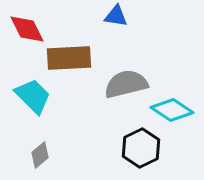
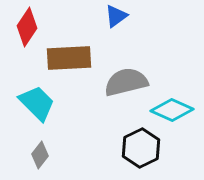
blue triangle: rotated 45 degrees counterclockwise
red diamond: moved 2 px up; rotated 60 degrees clockwise
gray semicircle: moved 2 px up
cyan trapezoid: moved 4 px right, 7 px down
cyan diamond: rotated 9 degrees counterclockwise
gray diamond: rotated 12 degrees counterclockwise
